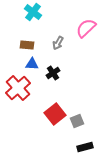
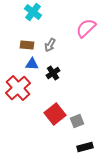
gray arrow: moved 8 px left, 2 px down
